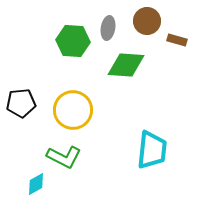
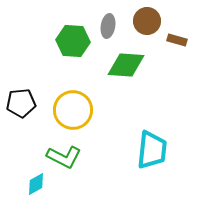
gray ellipse: moved 2 px up
